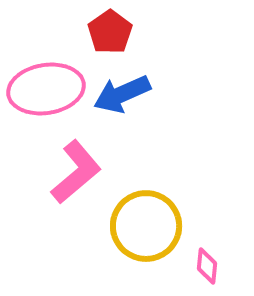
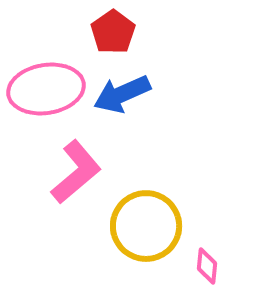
red pentagon: moved 3 px right
